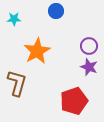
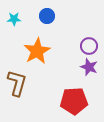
blue circle: moved 9 px left, 5 px down
red pentagon: rotated 16 degrees clockwise
